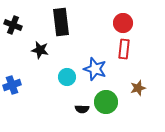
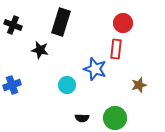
black rectangle: rotated 24 degrees clockwise
red rectangle: moved 8 px left
cyan circle: moved 8 px down
brown star: moved 1 px right, 3 px up
green circle: moved 9 px right, 16 px down
black semicircle: moved 9 px down
